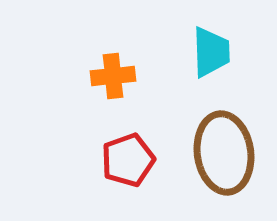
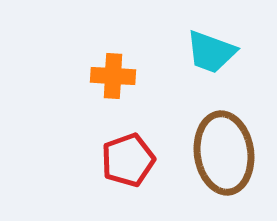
cyan trapezoid: rotated 112 degrees clockwise
orange cross: rotated 9 degrees clockwise
